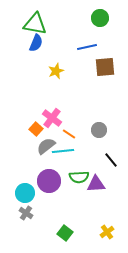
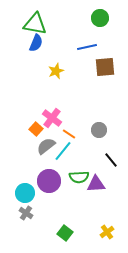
cyan line: rotated 45 degrees counterclockwise
